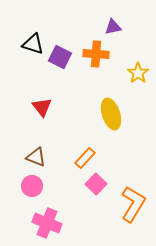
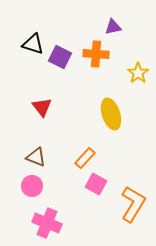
pink square: rotated 15 degrees counterclockwise
